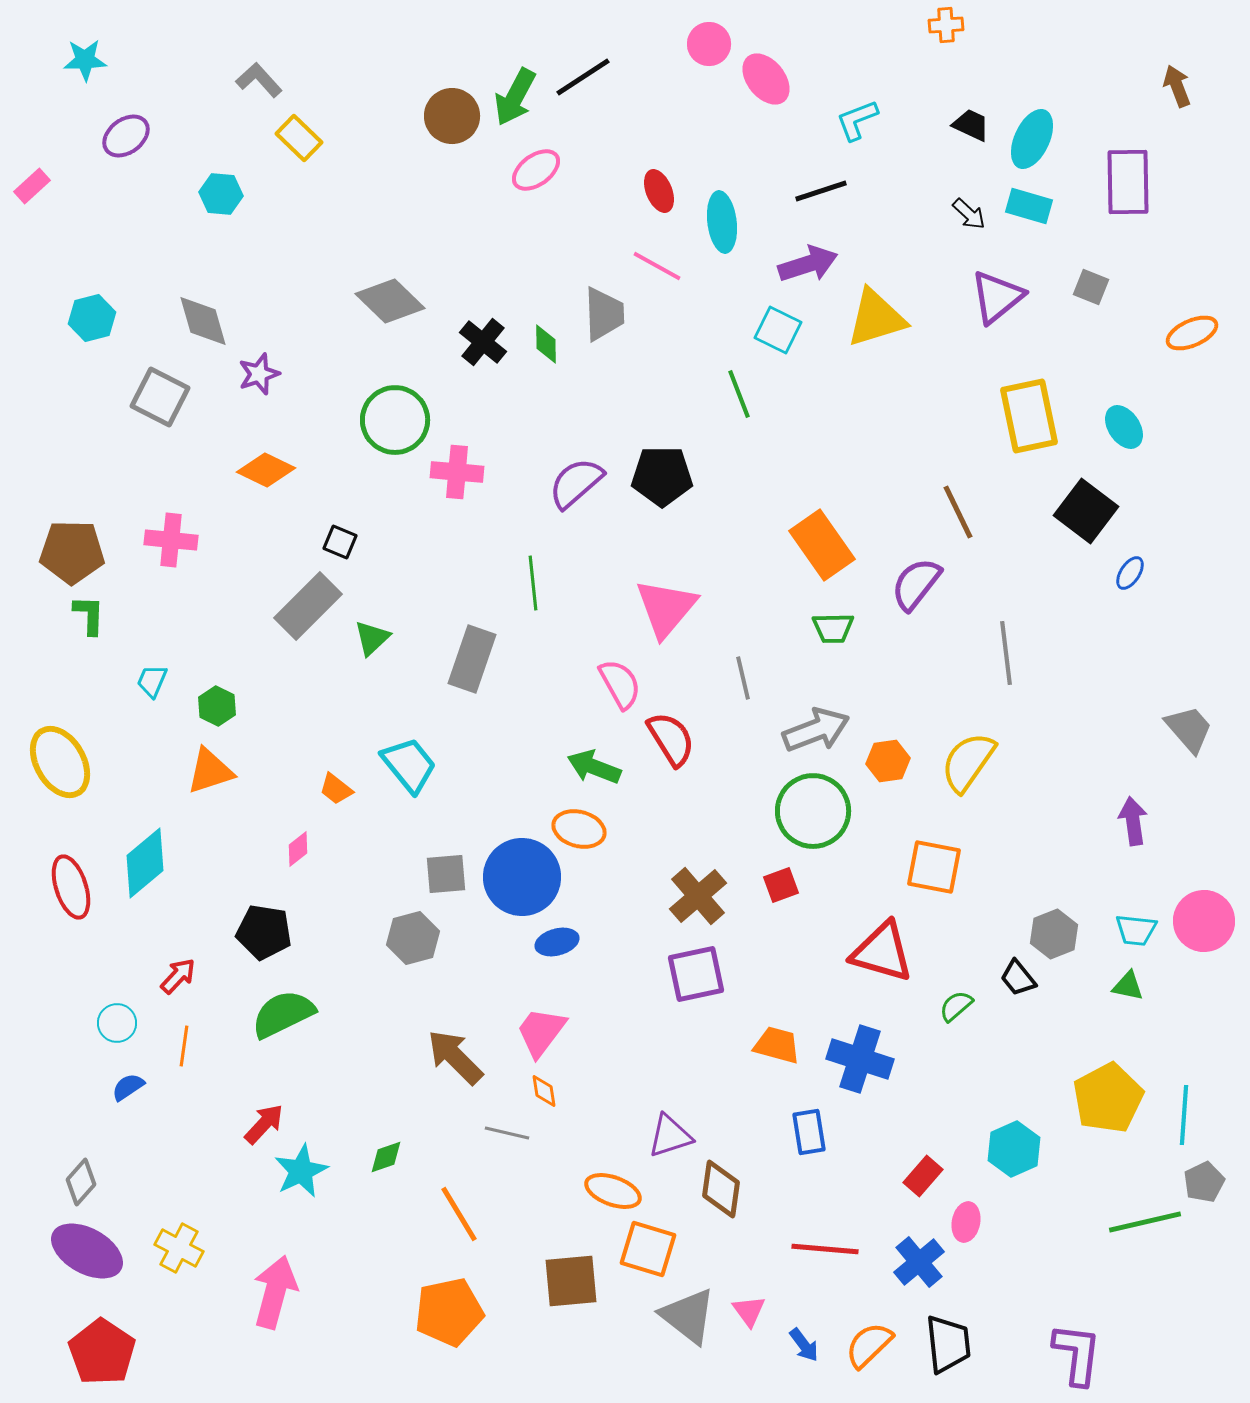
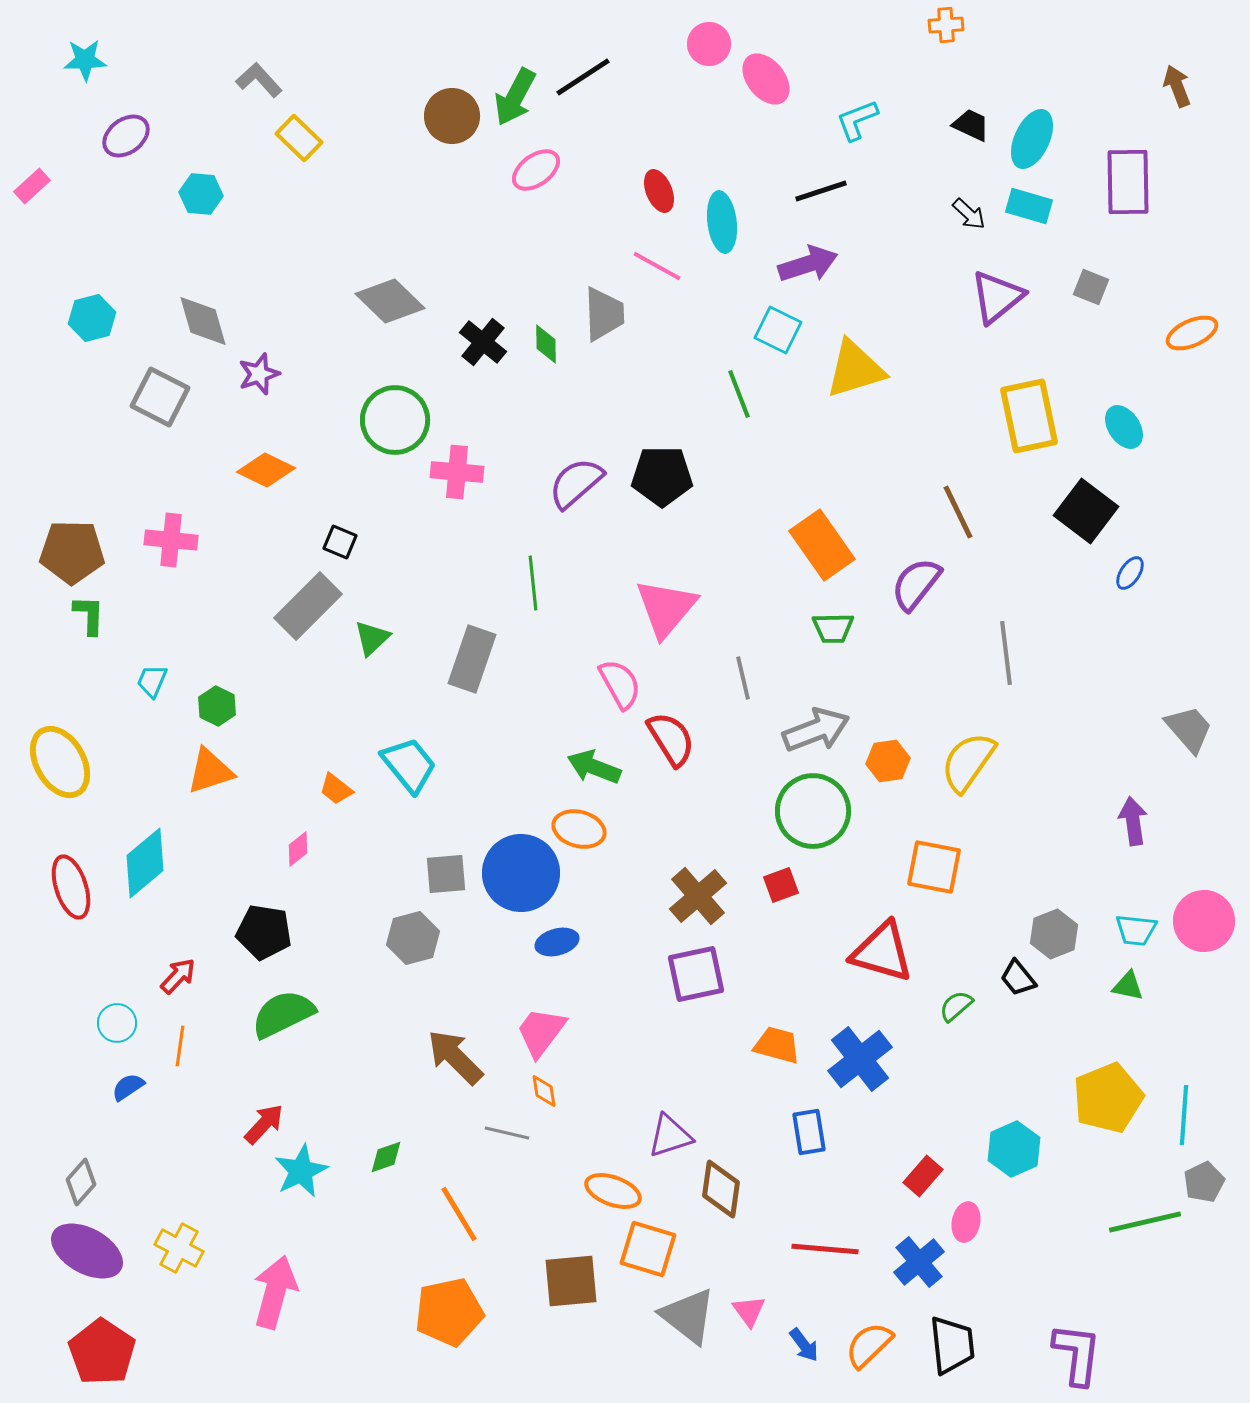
cyan hexagon at (221, 194): moved 20 px left
yellow triangle at (876, 318): moved 21 px left, 51 px down
blue circle at (522, 877): moved 1 px left, 4 px up
orange line at (184, 1046): moved 4 px left
blue cross at (860, 1059): rotated 34 degrees clockwise
yellow pentagon at (1108, 1098): rotated 6 degrees clockwise
black trapezoid at (948, 1344): moved 4 px right, 1 px down
